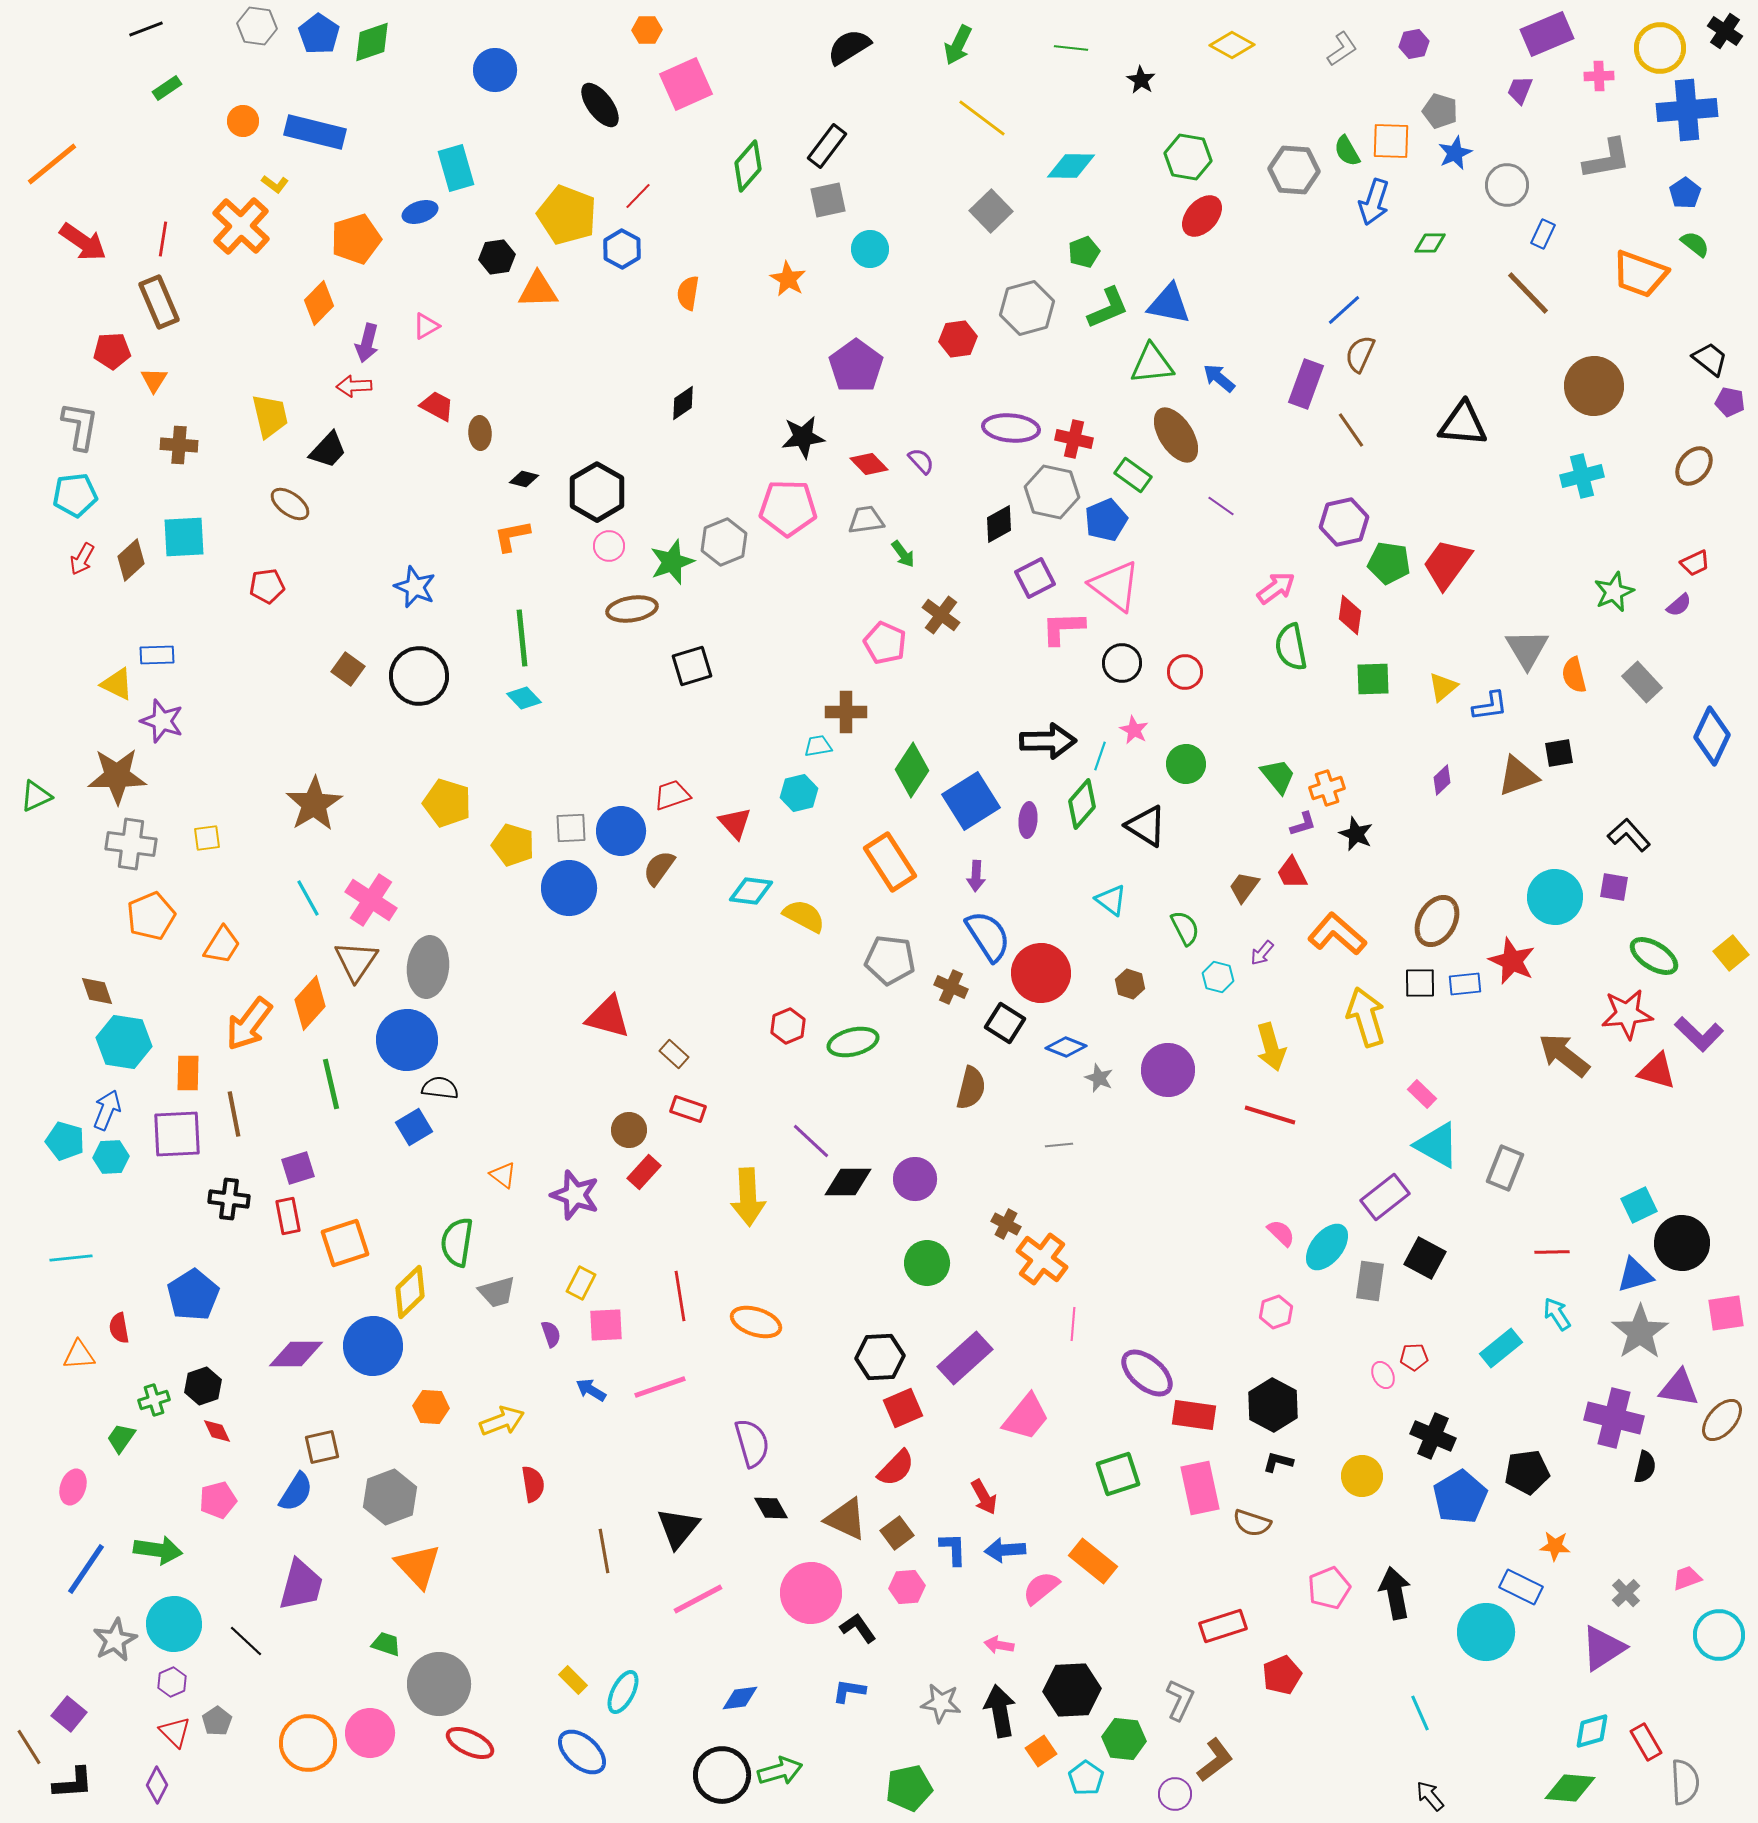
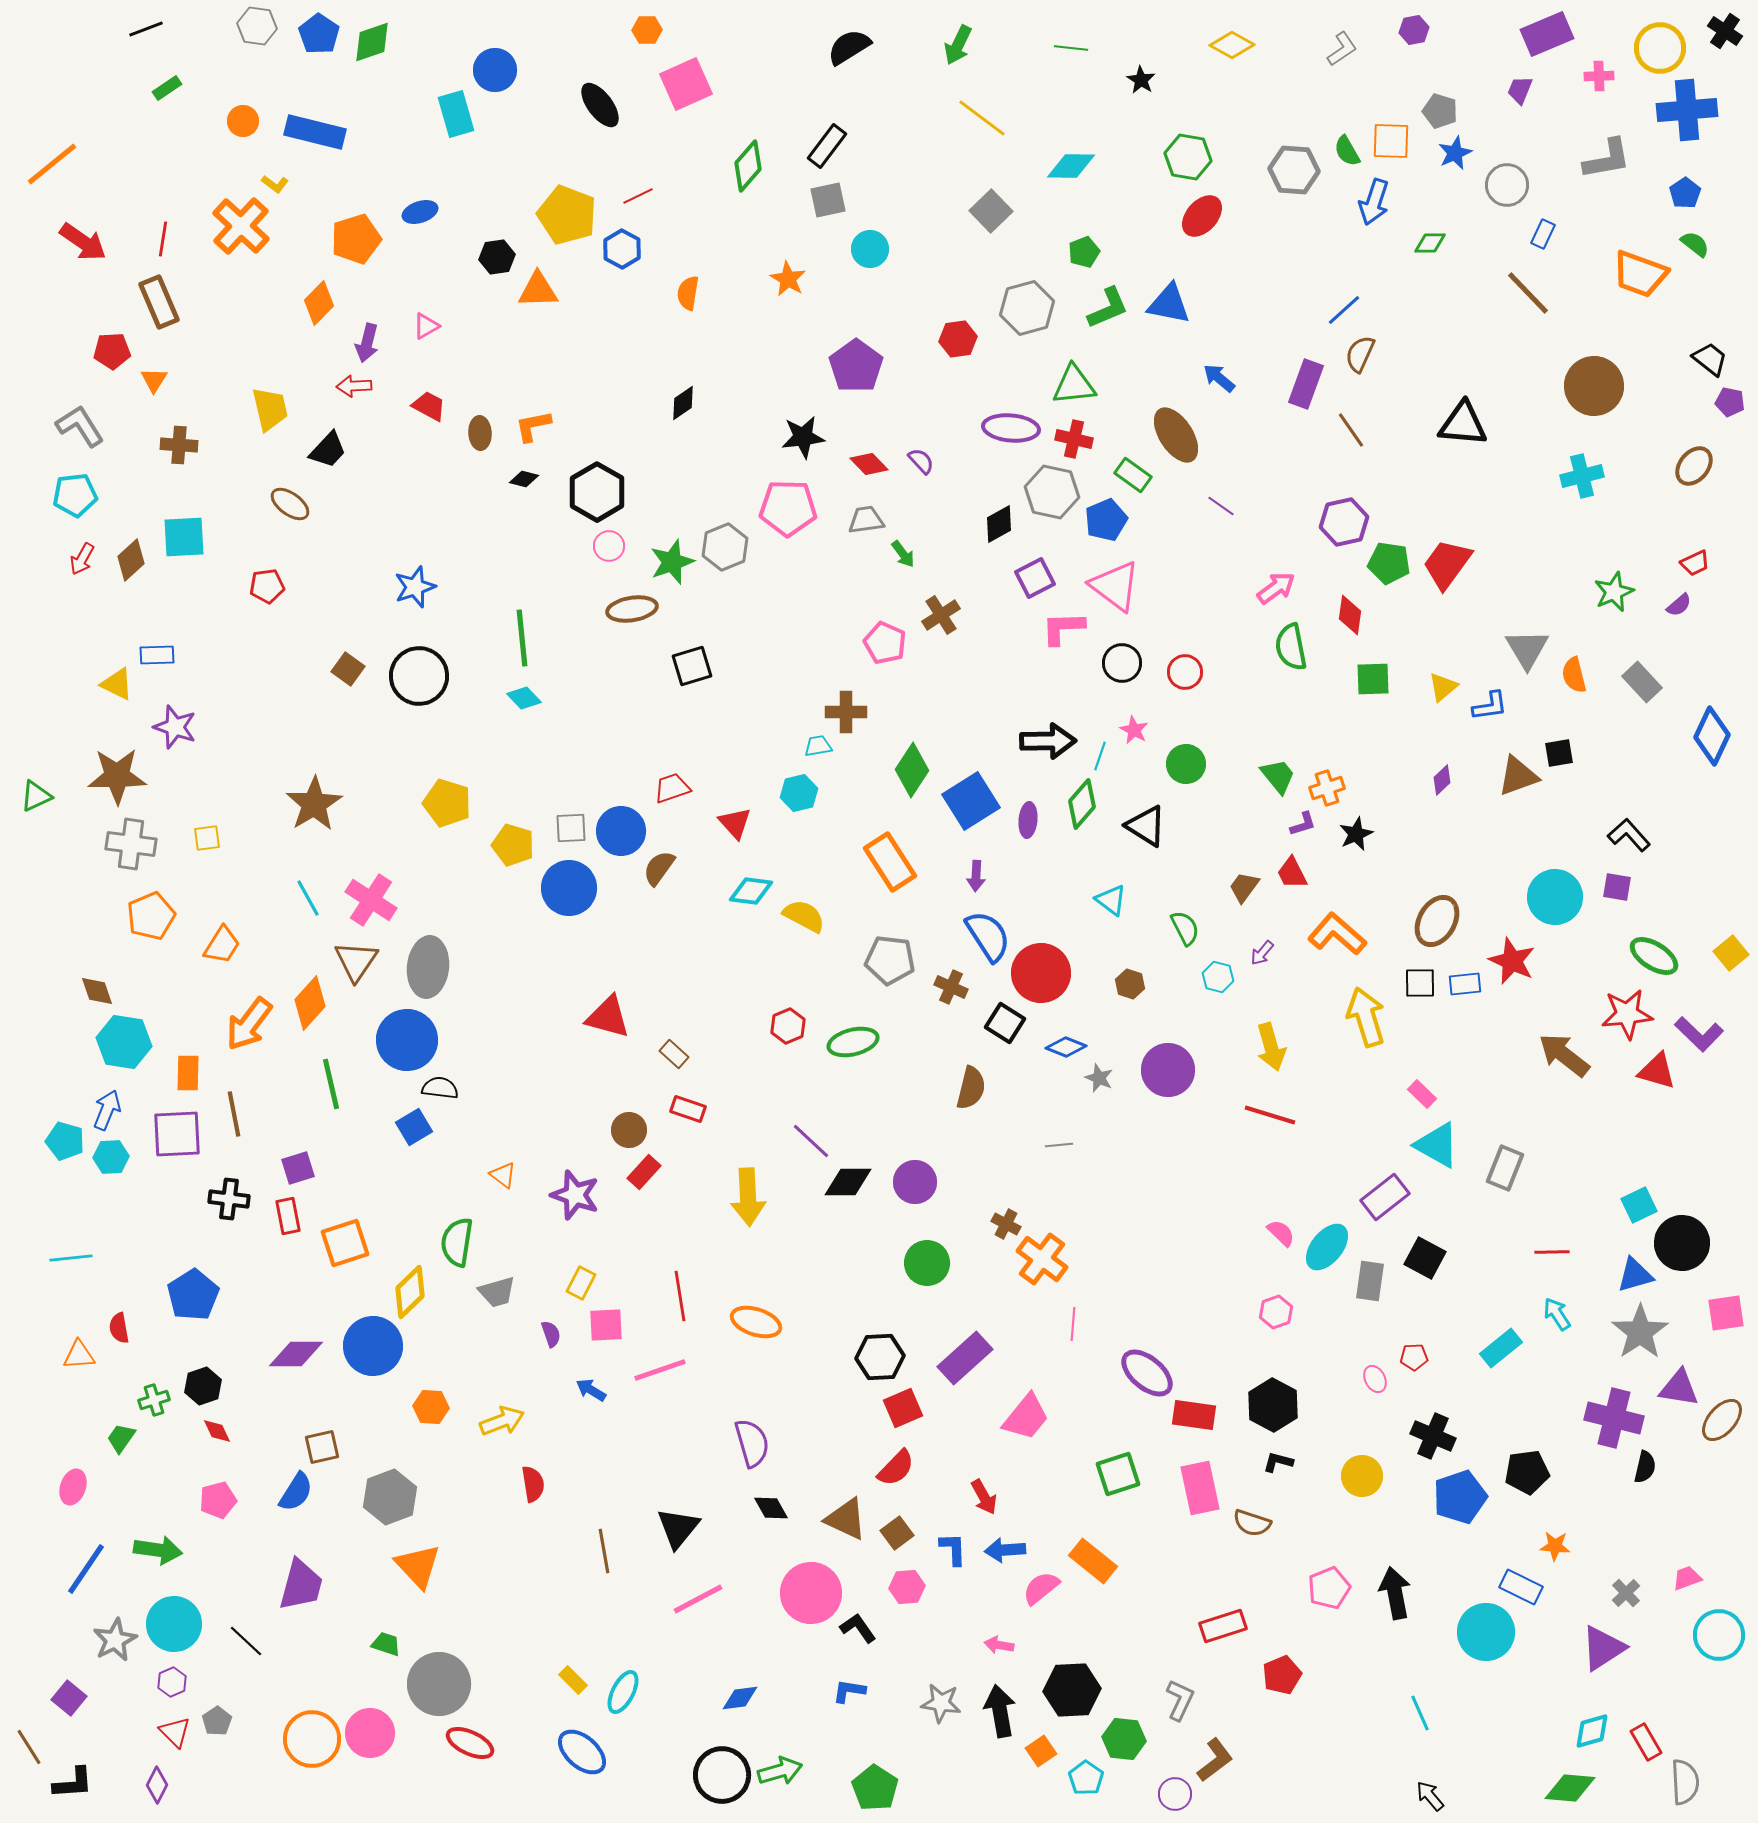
purple hexagon at (1414, 44): moved 14 px up
cyan rectangle at (456, 168): moved 54 px up
red line at (638, 196): rotated 20 degrees clockwise
green triangle at (1152, 364): moved 78 px left, 21 px down
red trapezoid at (437, 406): moved 8 px left
yellow trapezoid at (270, 416): moved 7 px up
gray L-shape at (80, 426): rotated 42 degrees counterclockwise
orange L-shape at (512, 536): moved 21 px right, 110 px up
gray hexagon at (724, 542): moved 1 px right, 5 px down
blue star at (415, 587): rotated 30 degrees clockwise
brown cross at (941, 615): rotated 21 degrees clockwise
purple star at (162, 721): moved 13 px right, 6 px down
red trapezoid at (672, 795): moved 7 px up
black star at (1356, 834): rotated 24 degrees clockwise
purple square at (1614, 887): moved 3 px right
purple circle at (915, 1179): moved 3 px down
pink ellipse at (1383, 1375): moved 8 px left, 4 px down
pink line at (660, 1387): moved 17 px up
blue pentagon at (1460, 1497): rotated 12 degrees clockwise
purple square at (69, 1714): moved 16 px up
orange circle at (308, 1743): moved 4 px right, 4 px up
green pentagon at (909, 1788): moved 34 px left; rotated 27 degrees counterclockwise
